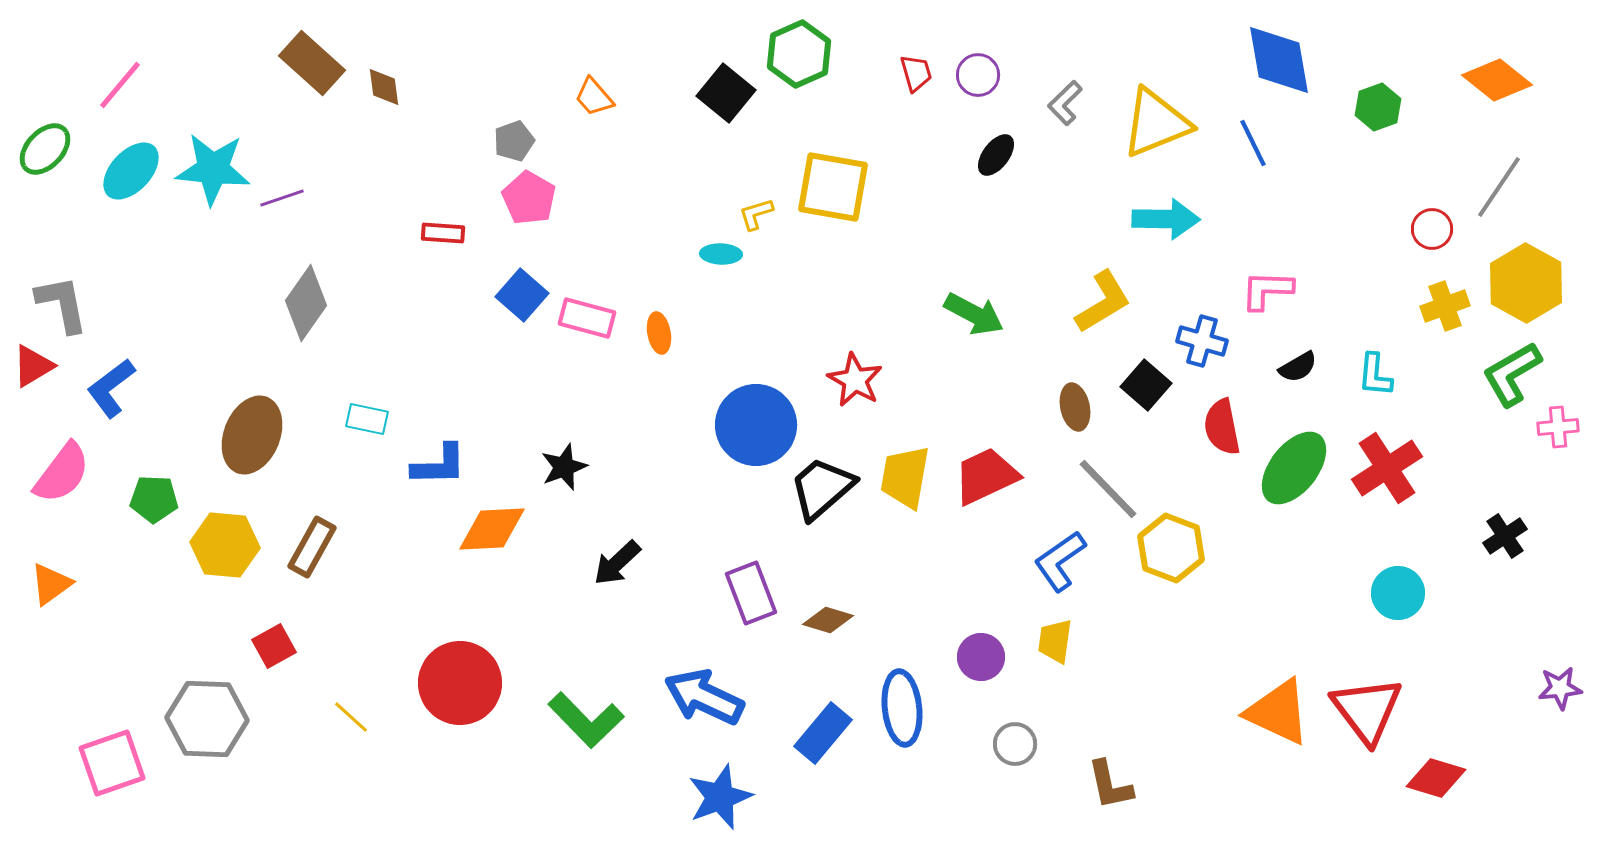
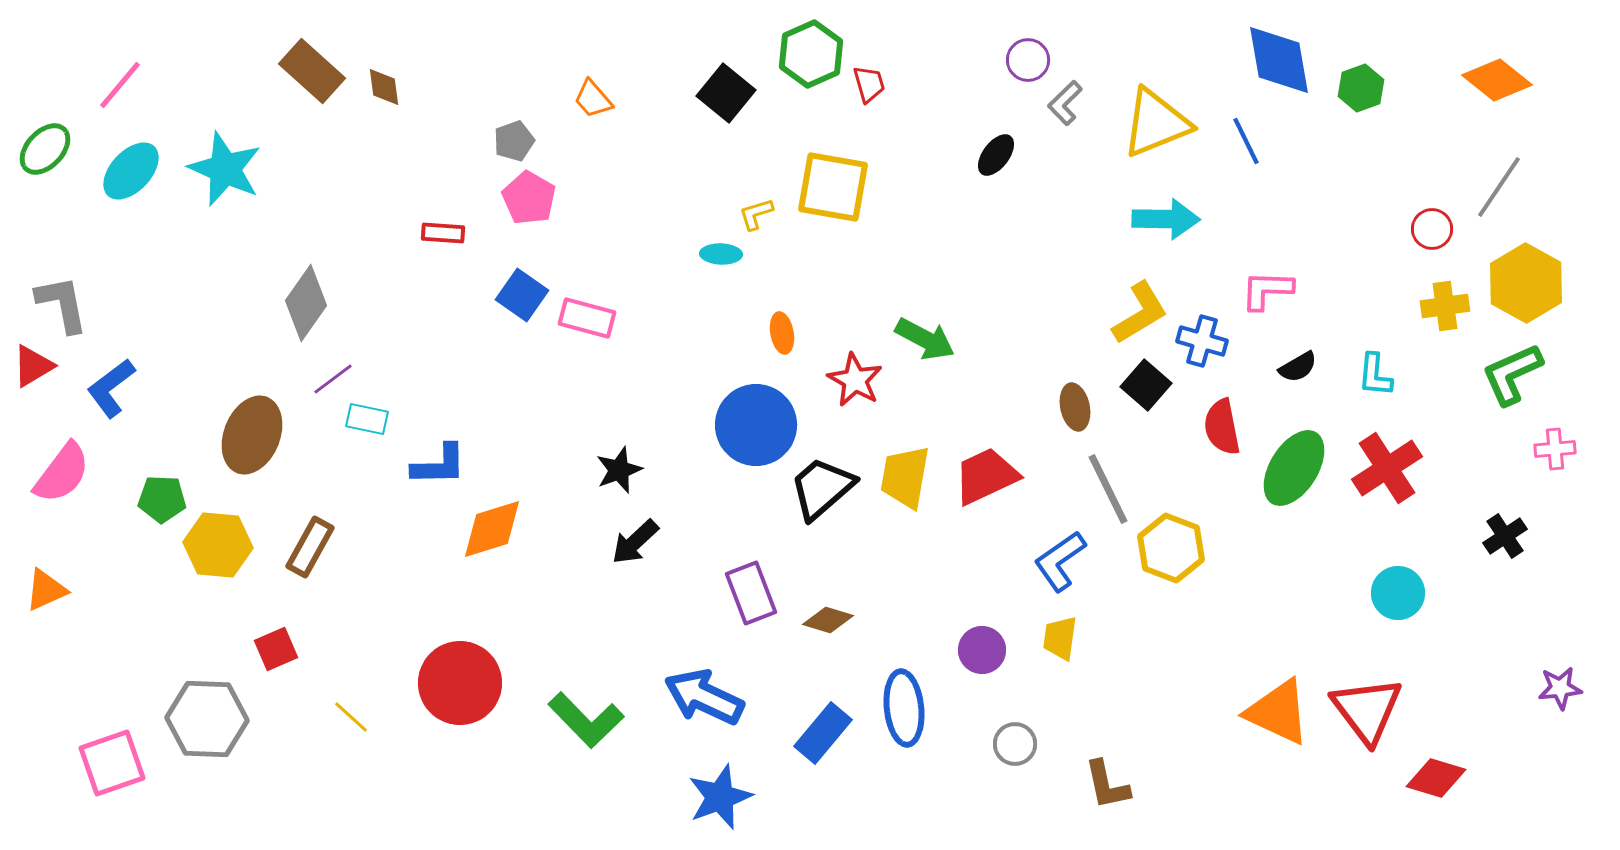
green hexagon at (799, 54): moved 12 px right
brown rectangle at (312, 63): moved 8 px down
red trapezoid at (916, 73): moved 47 px left, 11 px down
purple circle at (978, 75): moved 50 px right, 15 px up
orange trapezoid at (594, 97): moved 1 px left, 2 px down
green hexagon at (1378, 107): moved 17 px left, 19 px up
blue line at (1253, 143): moved 7 px left, 2 px up
cyan star at (213, 169): moved 12 px right; rotated 18 degrees clockwise
purple line at (282, 198): moved 51 px right, 181 px down; rotated 18 degrees counterclockwise
blue square at (522, 295): rotated 6 degrees counterclockwise
yellow L-shape at (1103, 302): moved 37 px right, 11 px down
yellow cross at (1445, 306): rotated 12 degrees clockwise
green arrow at (974, 314): moved 49 px left, 25 px down
orange ellipse at (659, 333): moved 123 px right
green L-shape at (1512, 374): rotated 6 degrees clockwise
pink cross at (1558, 427): moved 3 px left, 22 px down
black star at (564, 467): moved 55 px right, 3 px down
green ellipse at (1294, 468): rotated 6 degrees counterclockwise
gray line at (1108, 489): rotated 18 degrees clockwise
green pentagon at (154, 499): moved 8 px right
orange diamond at (492, 529): rotated 14 degrees counterclockwise
yellow hexagon at (225, 545): moved 7 px left
brown rectangle at (312, 547): moved 2 px left
black arrow at (617, 563): moved 18 px right, 21 px up
orange triangle at (51, 584): moved 5 px left, 6 px down; rotated 12 degrees clockwise
yellow trapezoid at (1055, 641): moved 5 px right, 3 px up
red square at (274, 646): moved 2 px right, 3 px down; rotated 6 degrees clockwise
purple circle at (981, 657): moved 1 px right, 7 px up
blue ellipse at (902, 708): moved 2 px right
brown L-shape at (1110, 785): moved 3 px left
